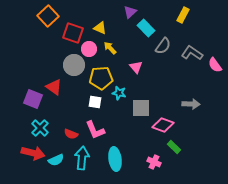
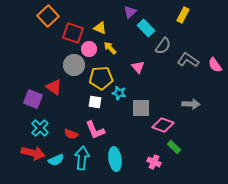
gray L-shape: moved 4 px left, 7 px down
pink triangle: moved 2 px right
